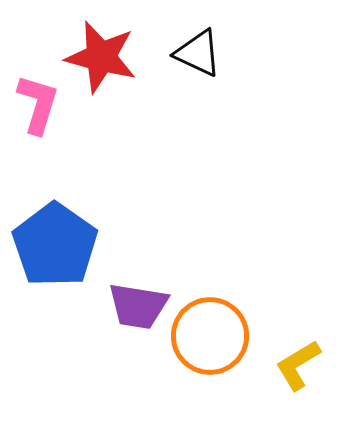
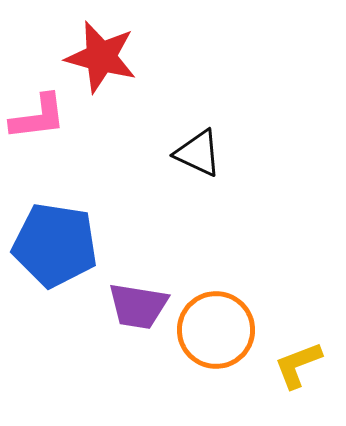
black triangle: moved 100 px down
pink L-shape: moved 13 px down; rotated 66 degrees clockwise
blue pentagon: rotated 26 degrees counterclockwise
orange circle: moved 6 px right, 6 px up
yellow L-shape: rotated 10 degrees clockwise
